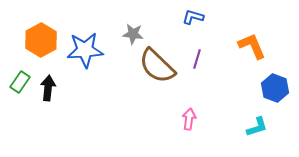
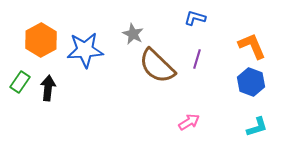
blue L-shape: moved 2 px right, 1 px down
gray star: rotated 20 degrees clockwise
blue hexagon: moved 24 px left, 6 px up
pink arrow: moved 3 px down; rotated 50 degrees clockwise
